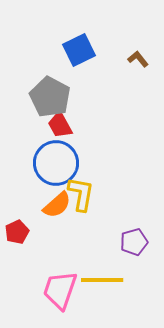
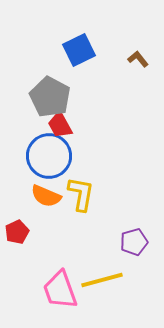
blue circle: moved 7 px left, 7 px up
orange semicircle: moved 11 px left, 9 px up; rotated 64 degrees clockwise
yellow line: rotated 15 degrees counterclockwise
pink trapezoid: rotated 39 degrees counterclockwise
